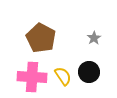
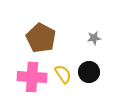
gray star: rotated 24 degrees clockwise
yellow semicircle: moved 2 px up
